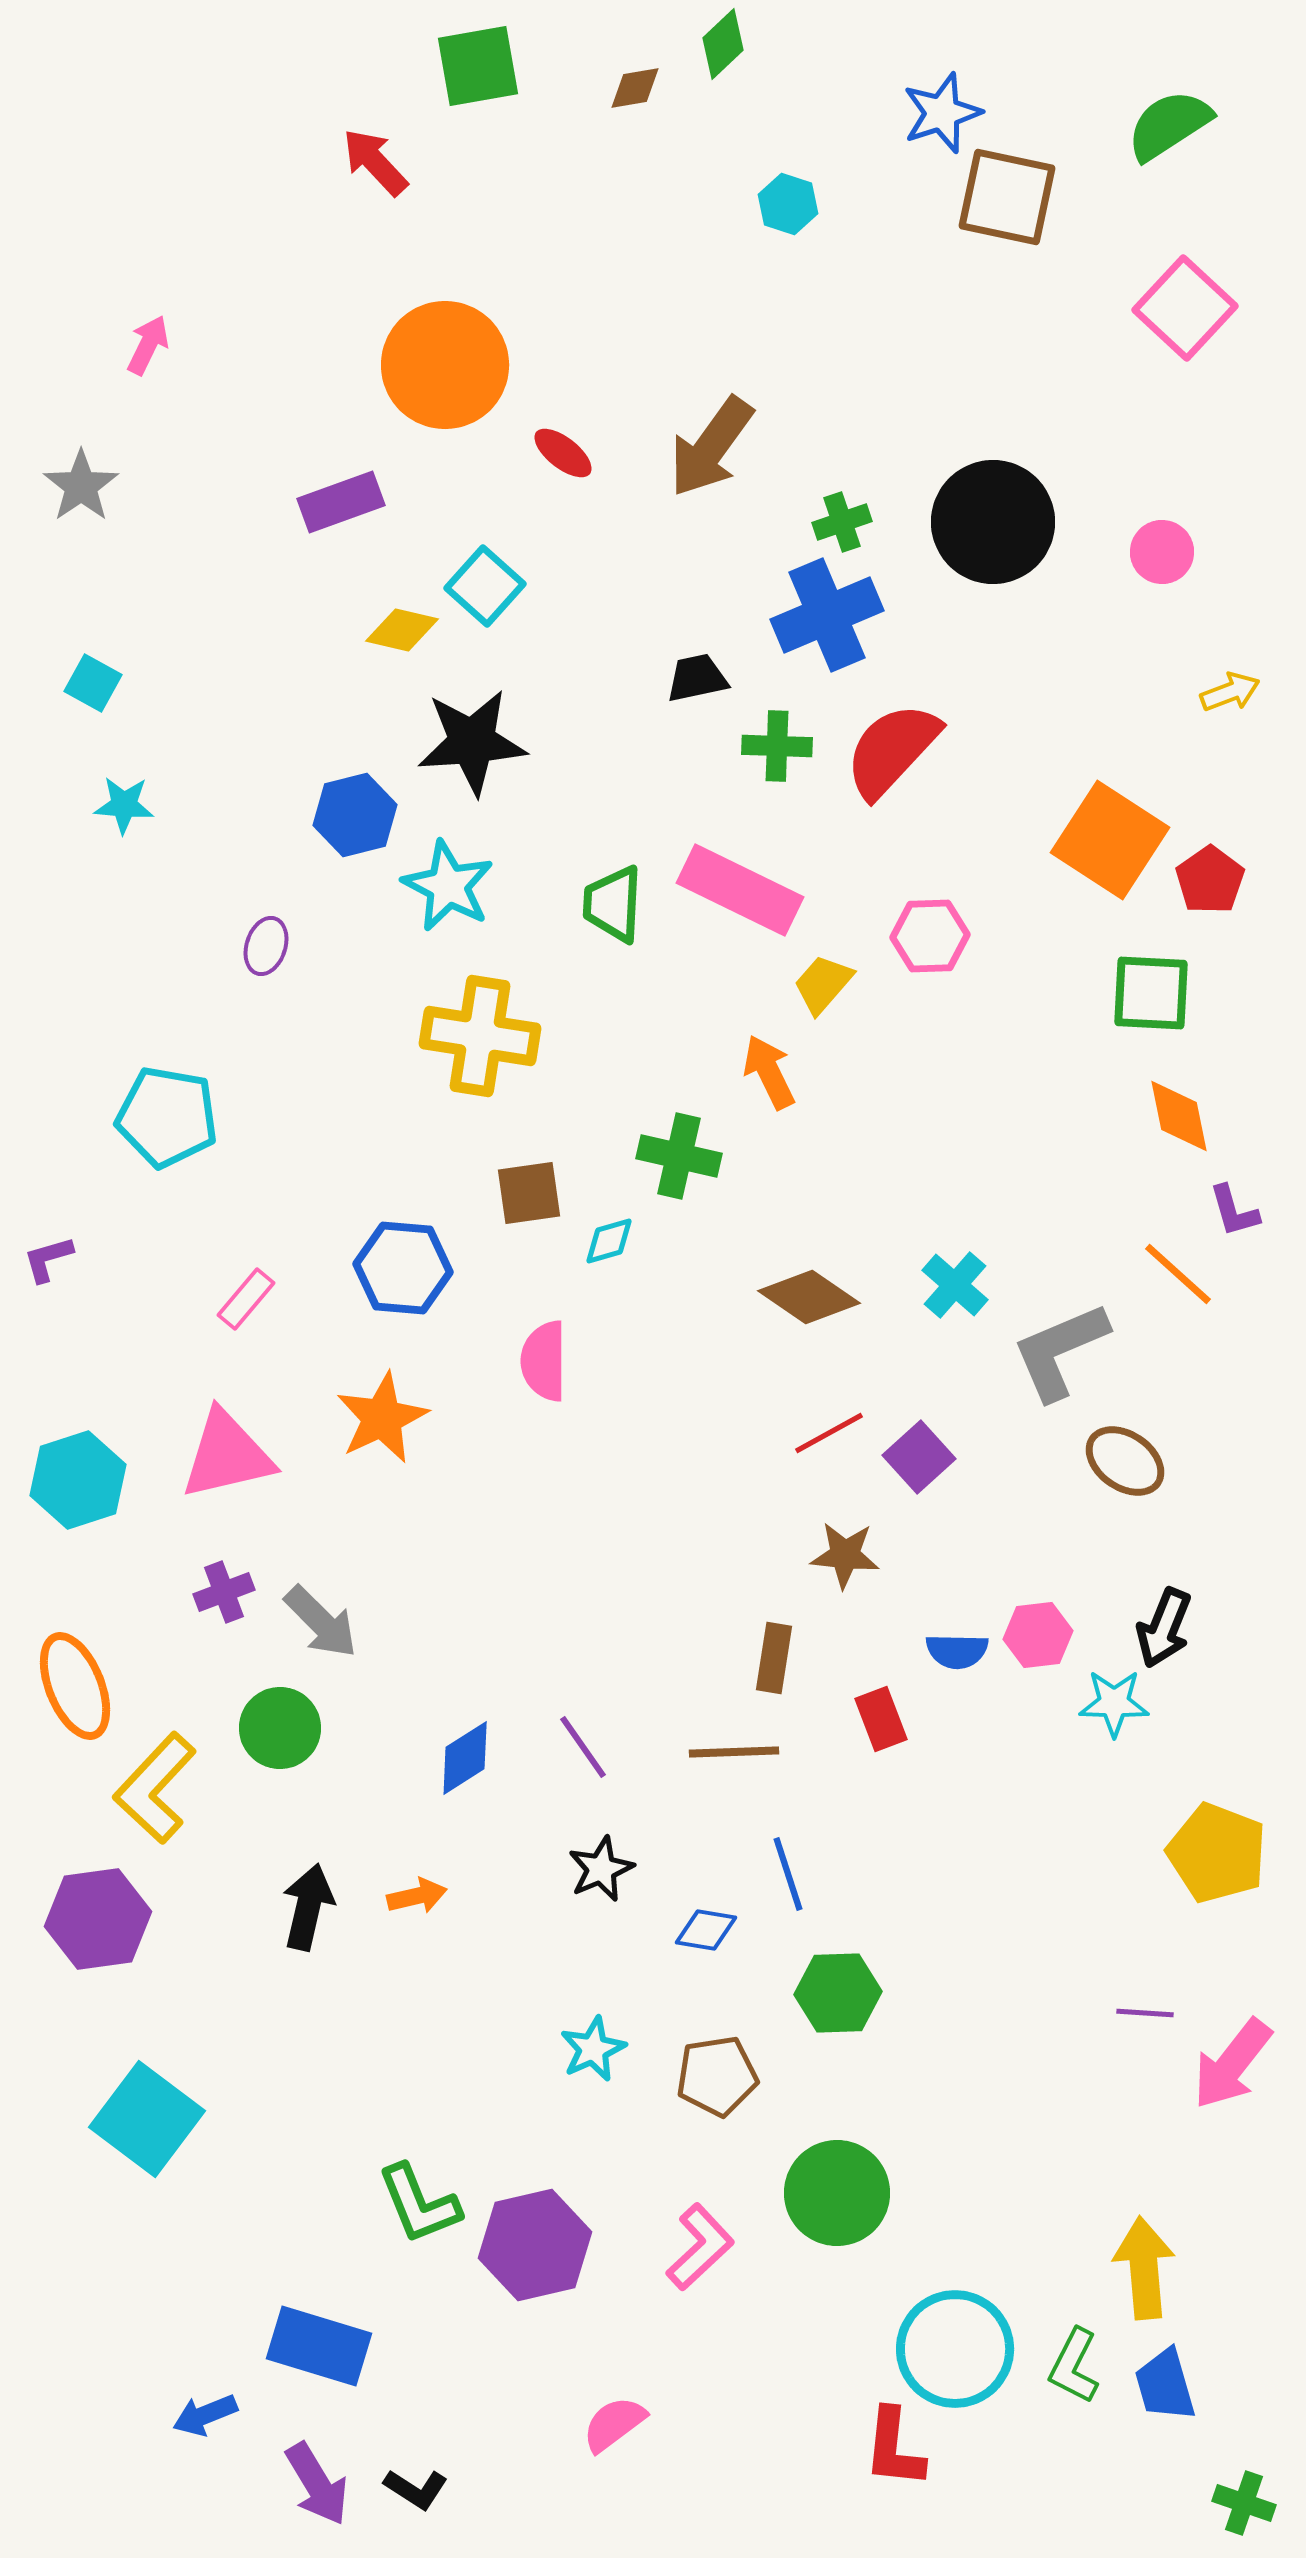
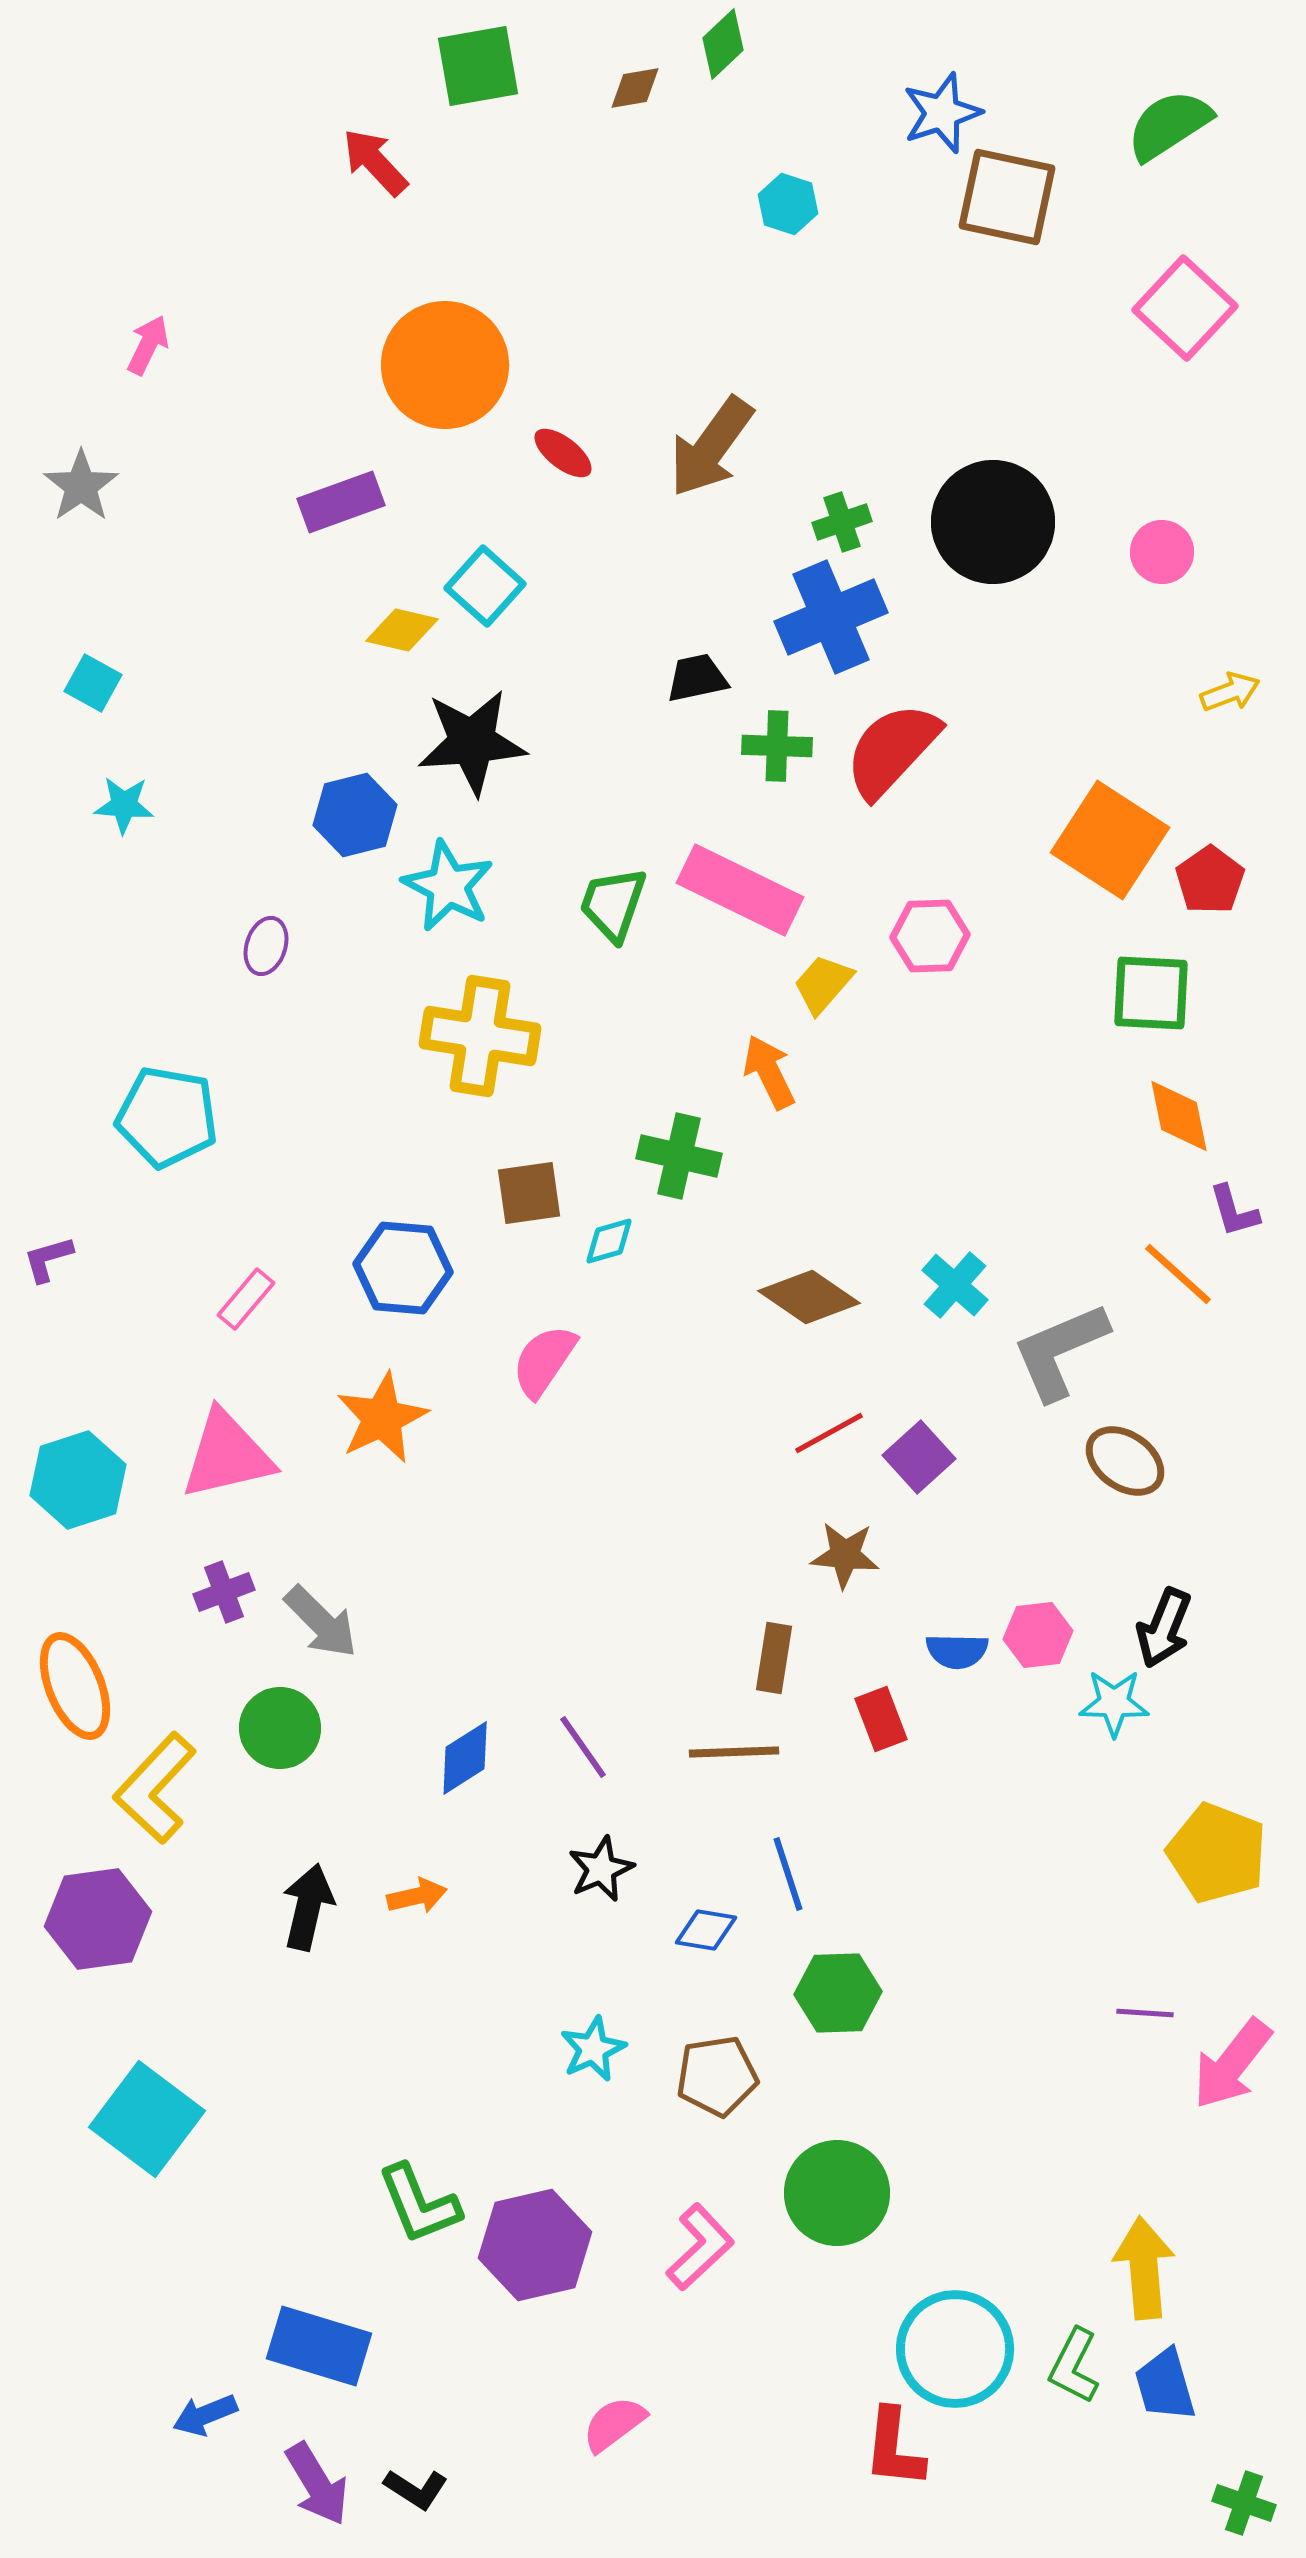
blue cross at (827, 615): moved 4 px right, 2 px down
green trapezoid at (613, 904): rotated 16 degrees clockwise
pink semicircle at (544, 1361): rotated 34 degrees clockwise
